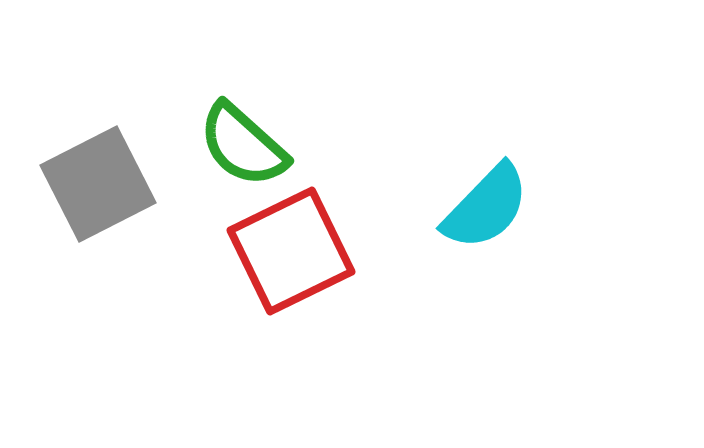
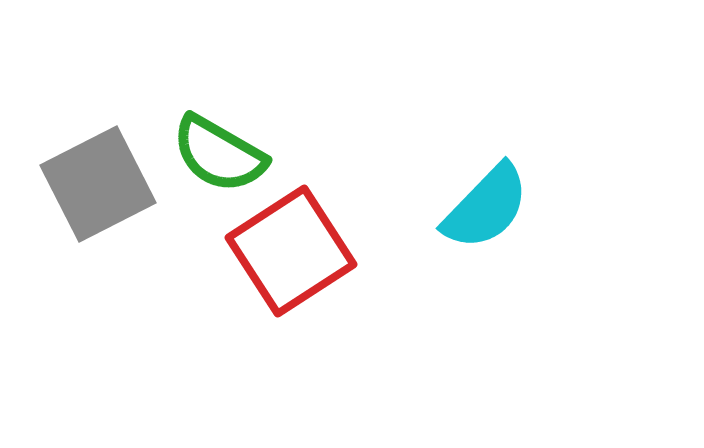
green semicircle: moved 24 px left, 9 px down; rotated 12 degrees counterclockwise
red square: rotated 7 degrees counterclockwise
